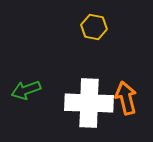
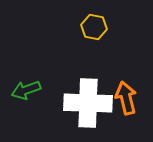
white cross: moved 1 px left
